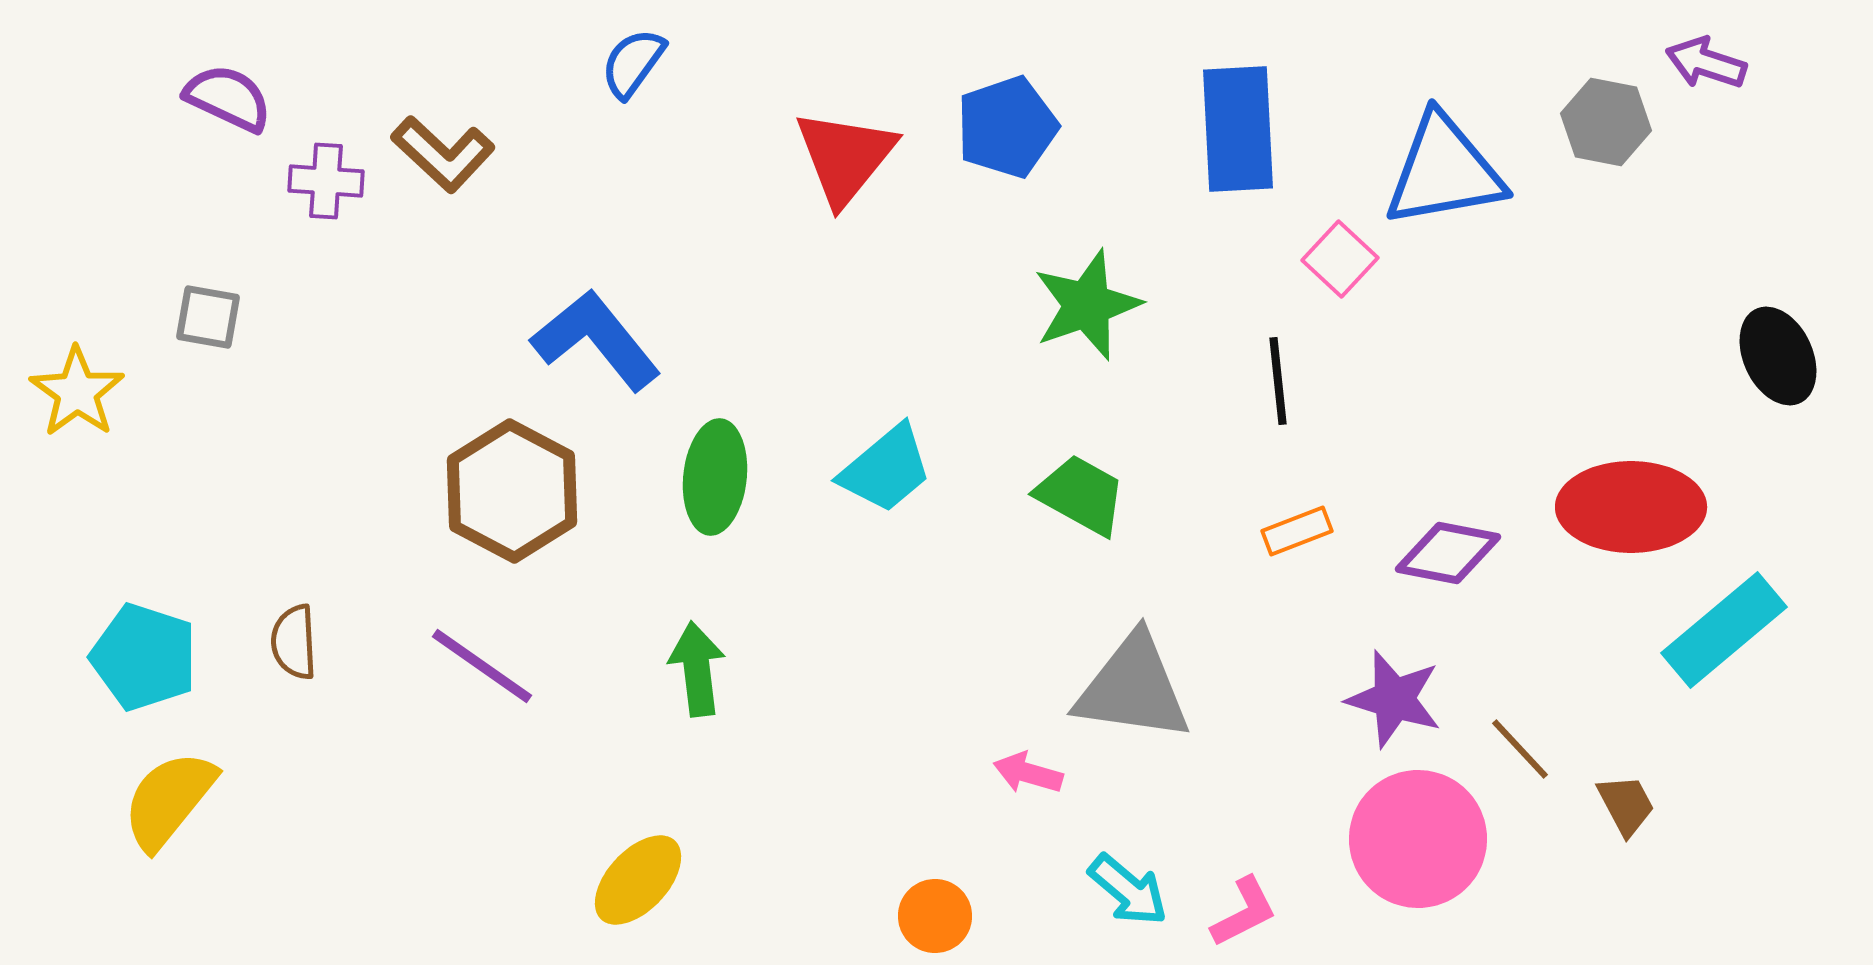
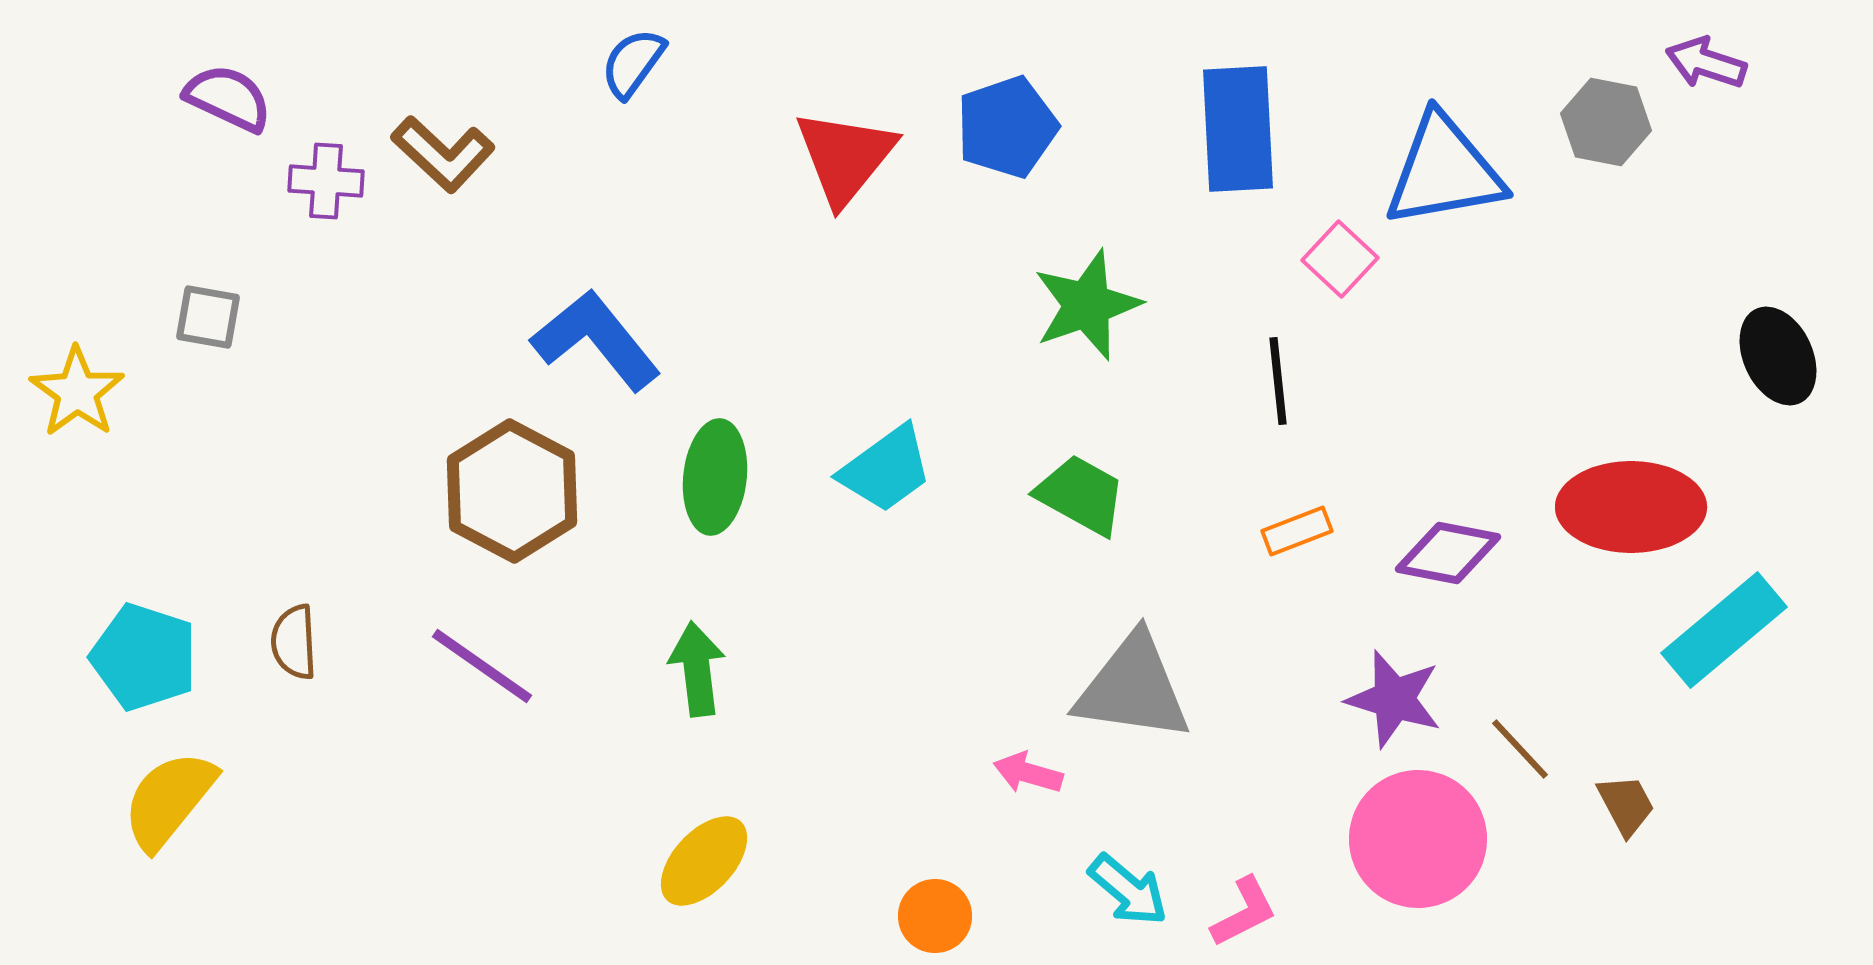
cyan trapezoid: rotated 4 degrees clockwise
yellow ellipse: moved 66 px right, 19 px up
